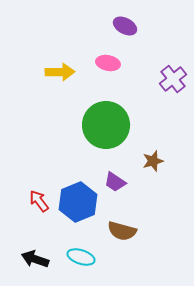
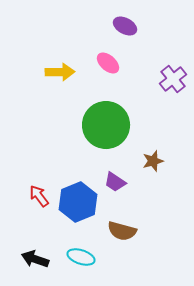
pink ellipse: rotated 30 degrees clockwise
red arrow: moved 5 px up
